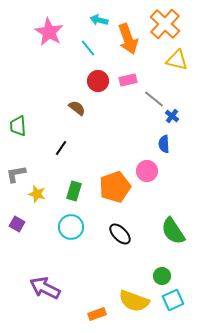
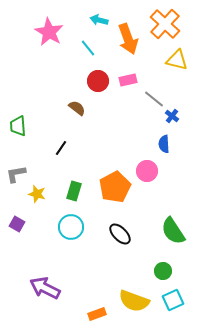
orange pentagon: rotated 8 degrees counterclockwise
green circle: moved 1 px right, 5 px up
